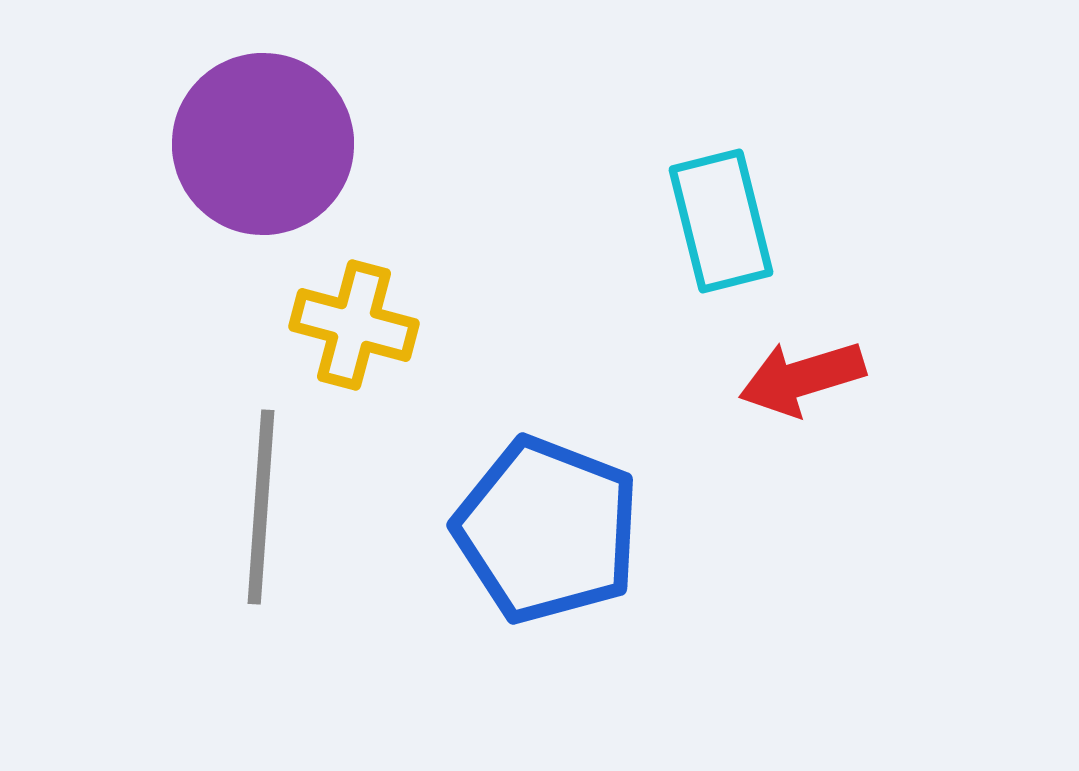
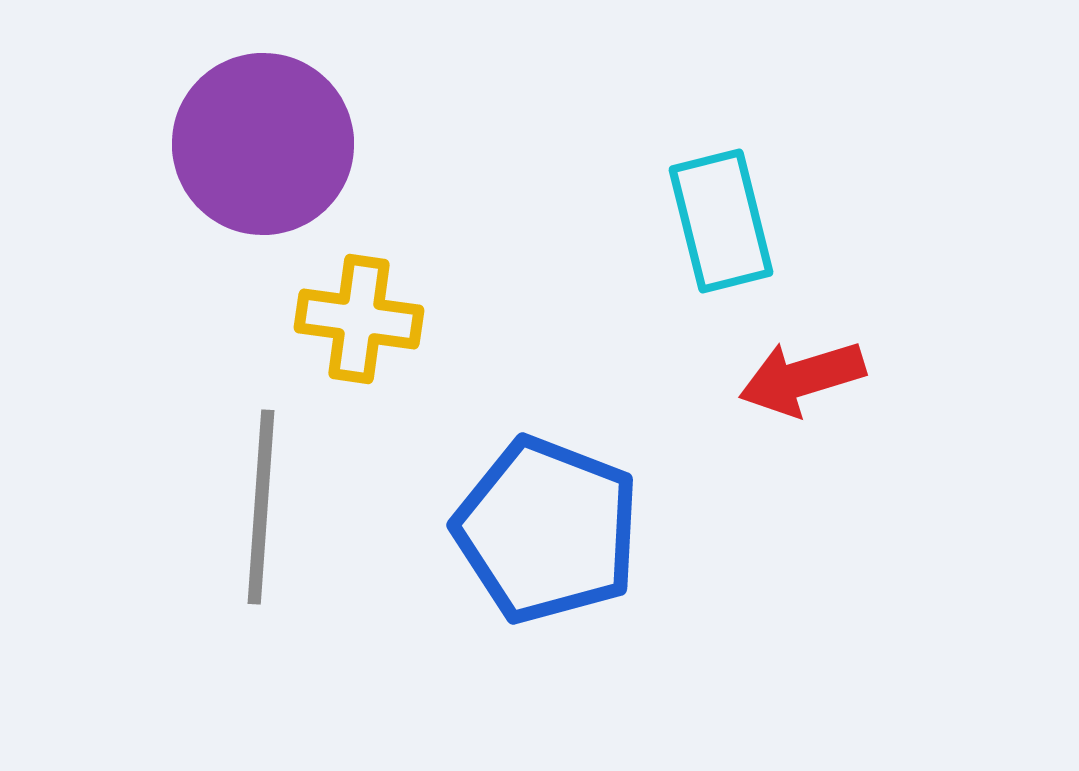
yellow cross: moved 5 px right, 6 px up; rotated 7 degrees counterclockwise
